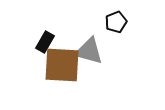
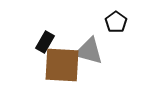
black pentagon: rotated 15 degrees counterclockwise
